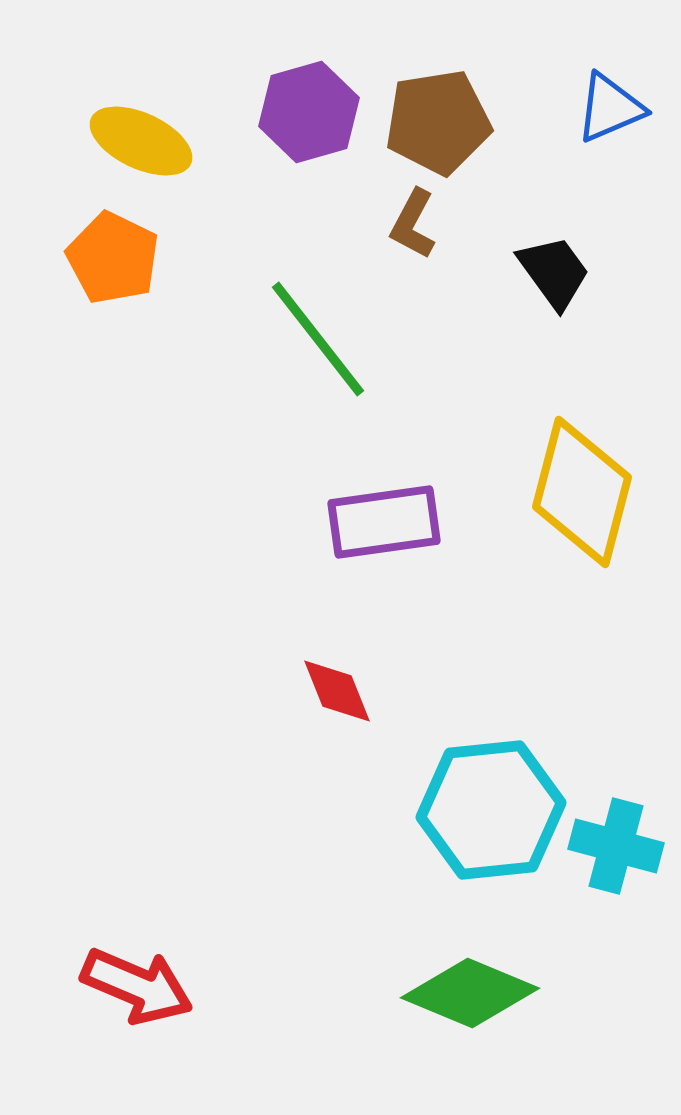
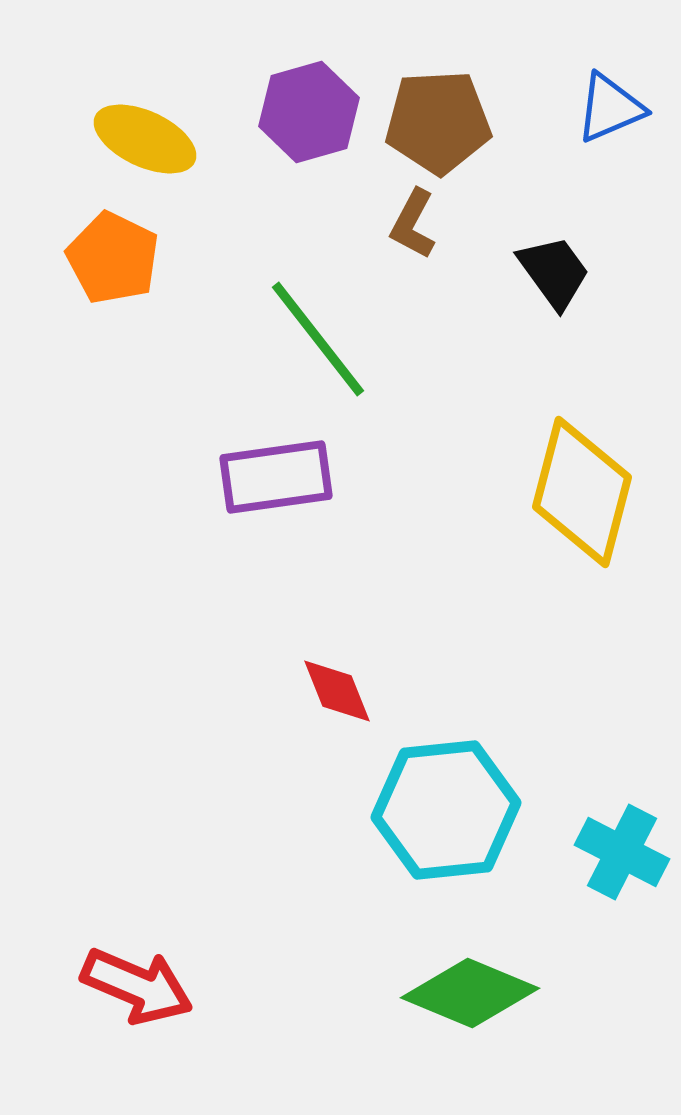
brown pentagon: rotated 6 degrees clockwise
yellow ellipse: moved 4 px right, 2 px up
purple rectangle: moved 108 px left, 45 px up
cyan hexagon: moved 45 px left
cyan cross: moved 6 px right, 6 px down; rotated 12 degrees clockwise
